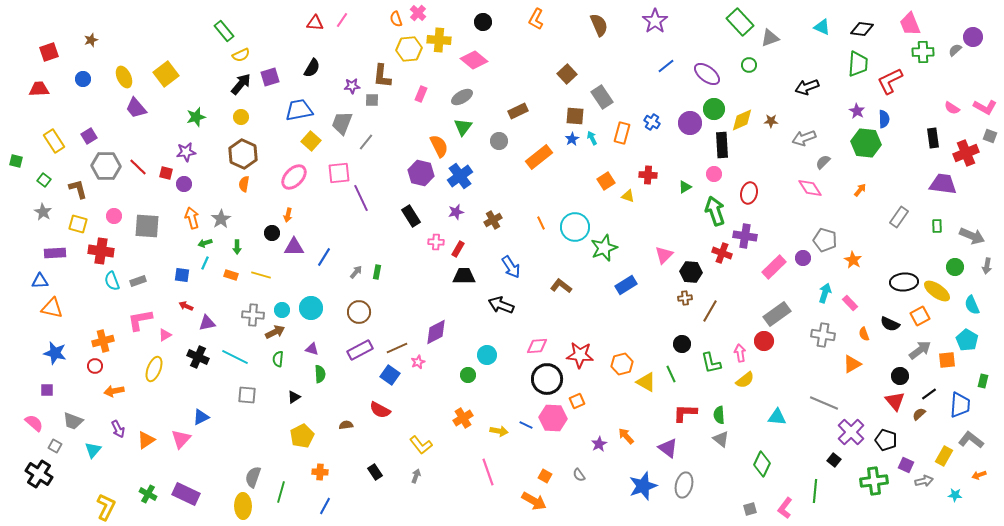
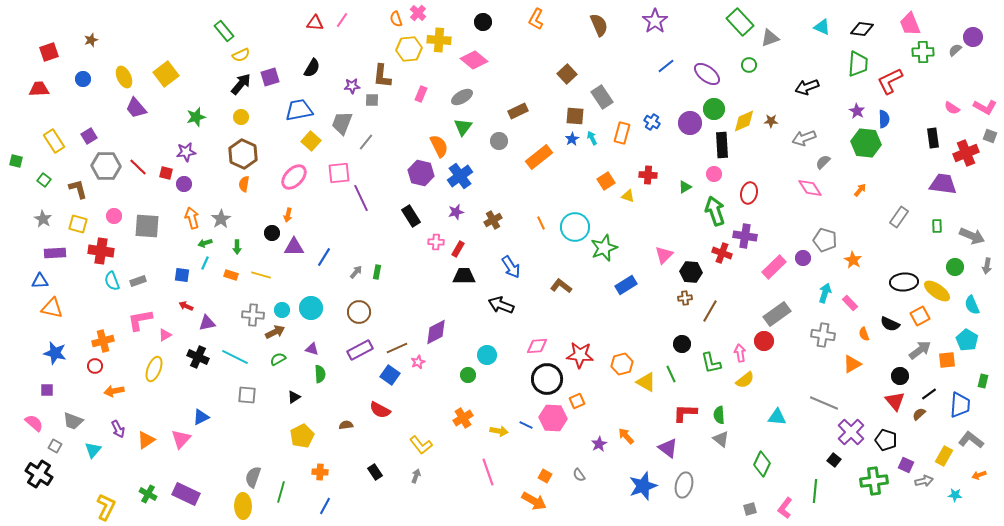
yellow diamond at (742, 120): moved 2 px right, 1 px down
gray star at (43, 212): moved 7 px down
green semicircle at (278, 359): rotated 56 degrees clockwise
